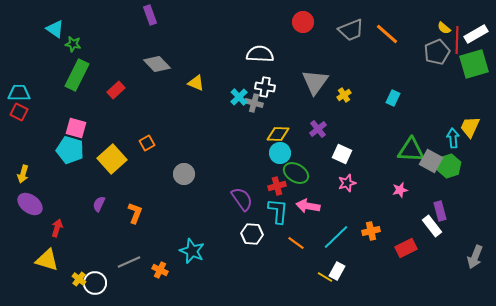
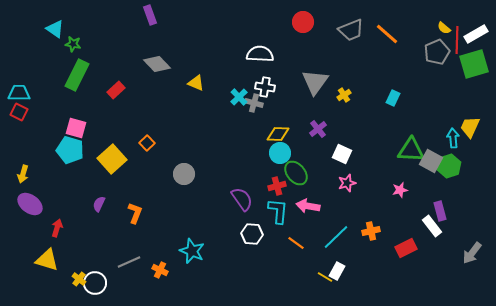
orange square at (147, 143): rotated 14 degrees counterclockwise
green ellipse at (296, 173): rotated 20 degrees clockwise
gray arrow at (475, 257): moved 3 px left, 4 px up; rotated 15 degrees clockwise
